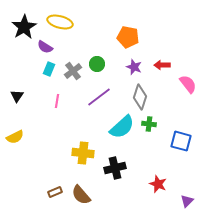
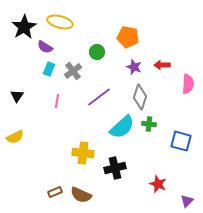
green circle: moved 12 px up
pink semicircle: rotated 42 degrees clockwise
brown semicircle: rotated 25 degrees counterclockwise
